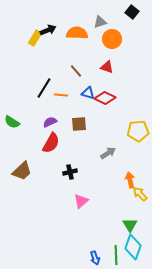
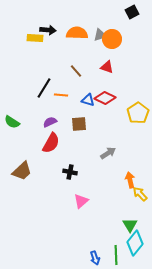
black square: rotated 24 degrees clockwise
gray triangle: moved 13 px down
black arrow: rotated 28 degrees clockwise
yellow rectangle: rotated 63 degrees clockwise
blue triangle: moved 7 px down
yellow pentagon: moved 18 px up; rotated 30 degrees counterclockwise
black cross: rotated 24 degrees clockwise
cyan diamond: moved 2 px right, 4 px up; rotated 20 degrees clockwise
